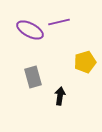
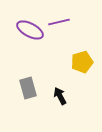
yellow pentagon: moved 3 px left
gray rectangle: moved 5 px left, 11 px down
black arrow: rotated 36 degrees counterclockwise
